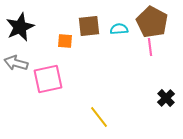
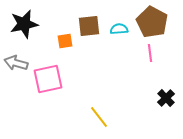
black star: moved 4 px right, 3 px up; rotated 12 degrees clockwise
orange square: rotated 14 degrees counterclockwise
pink line: moved 6 px down
